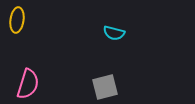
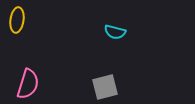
cyan semicircle: moved 1 px right, 1 px up
